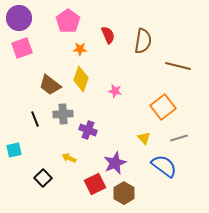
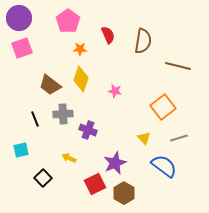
cyan square: moved 7 px right
